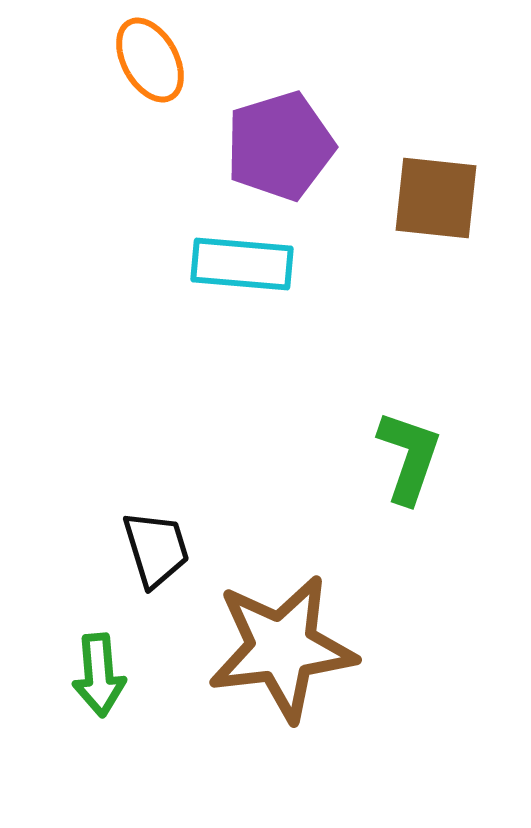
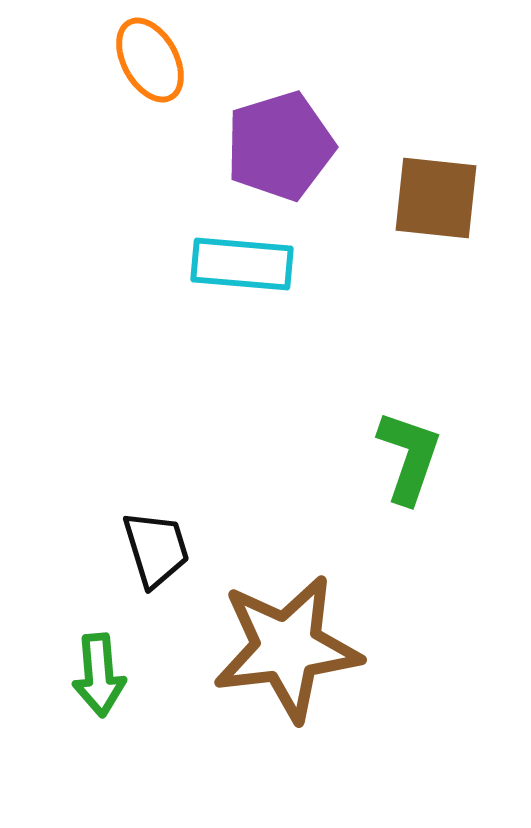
brown star: moved 5 px right
